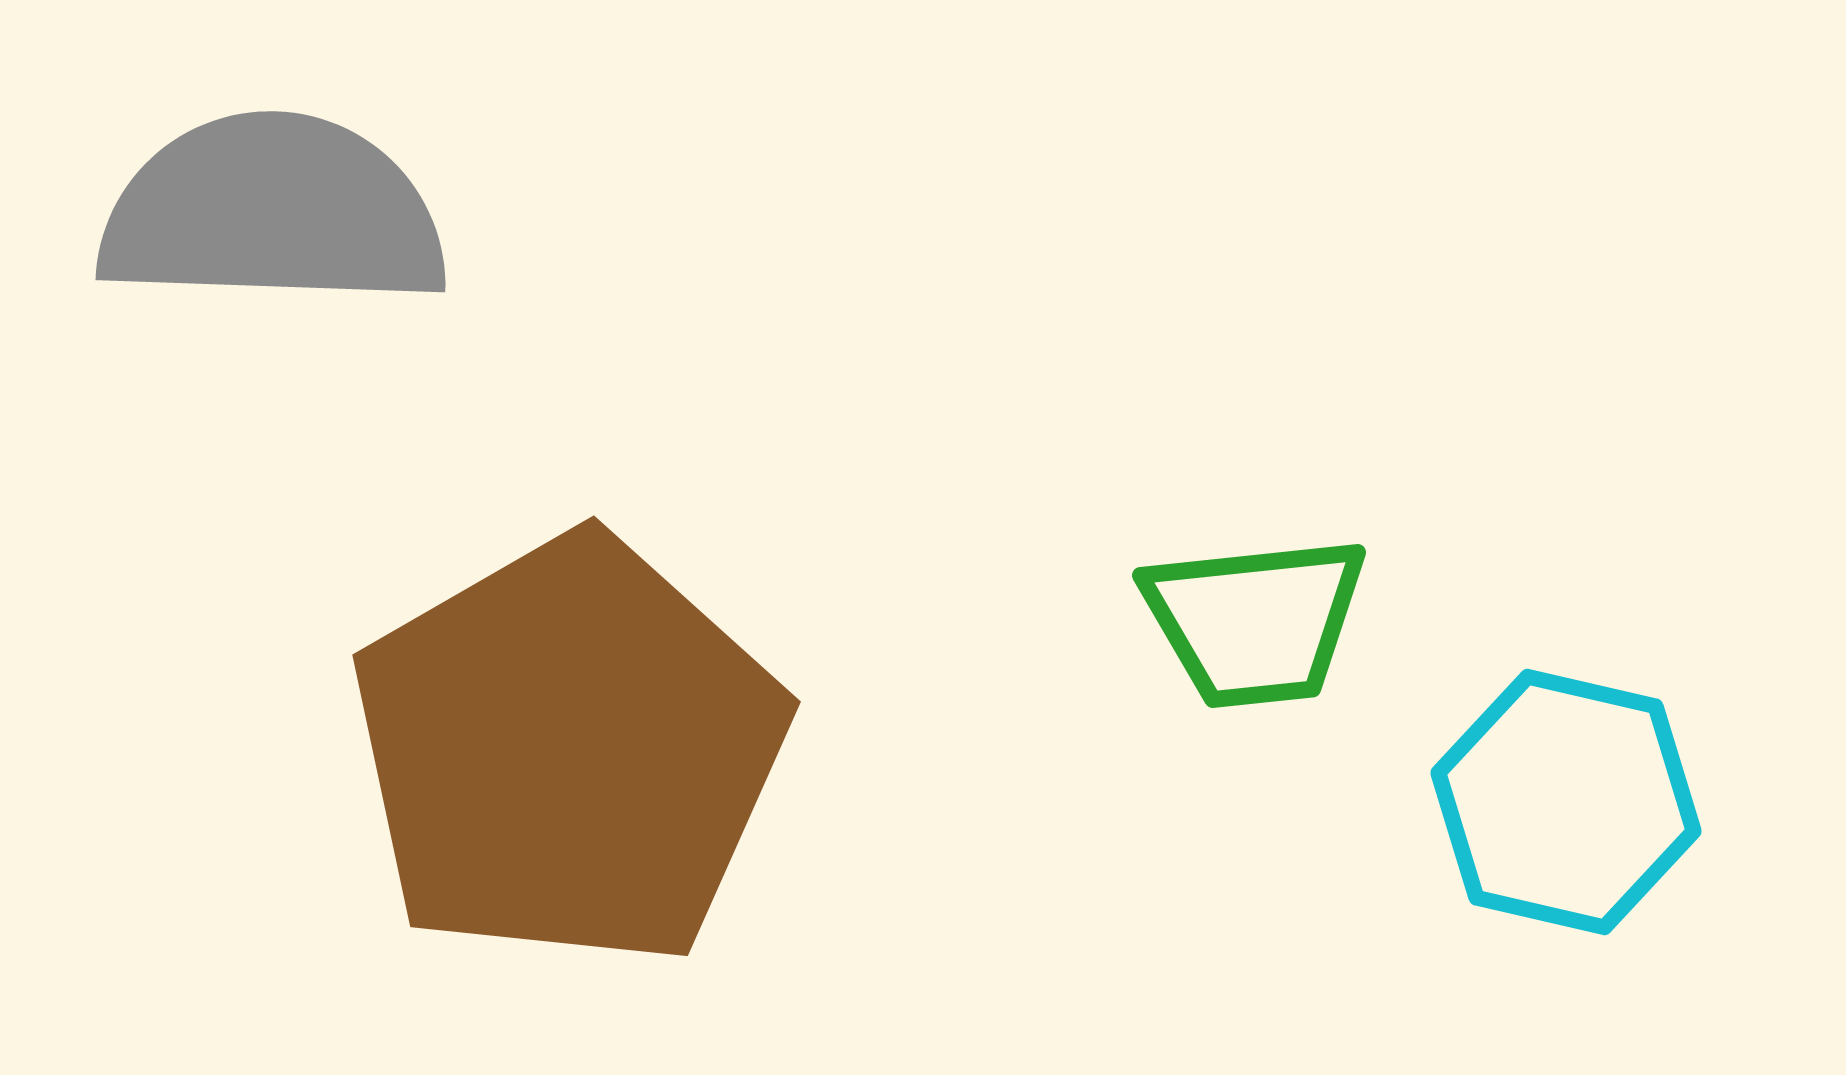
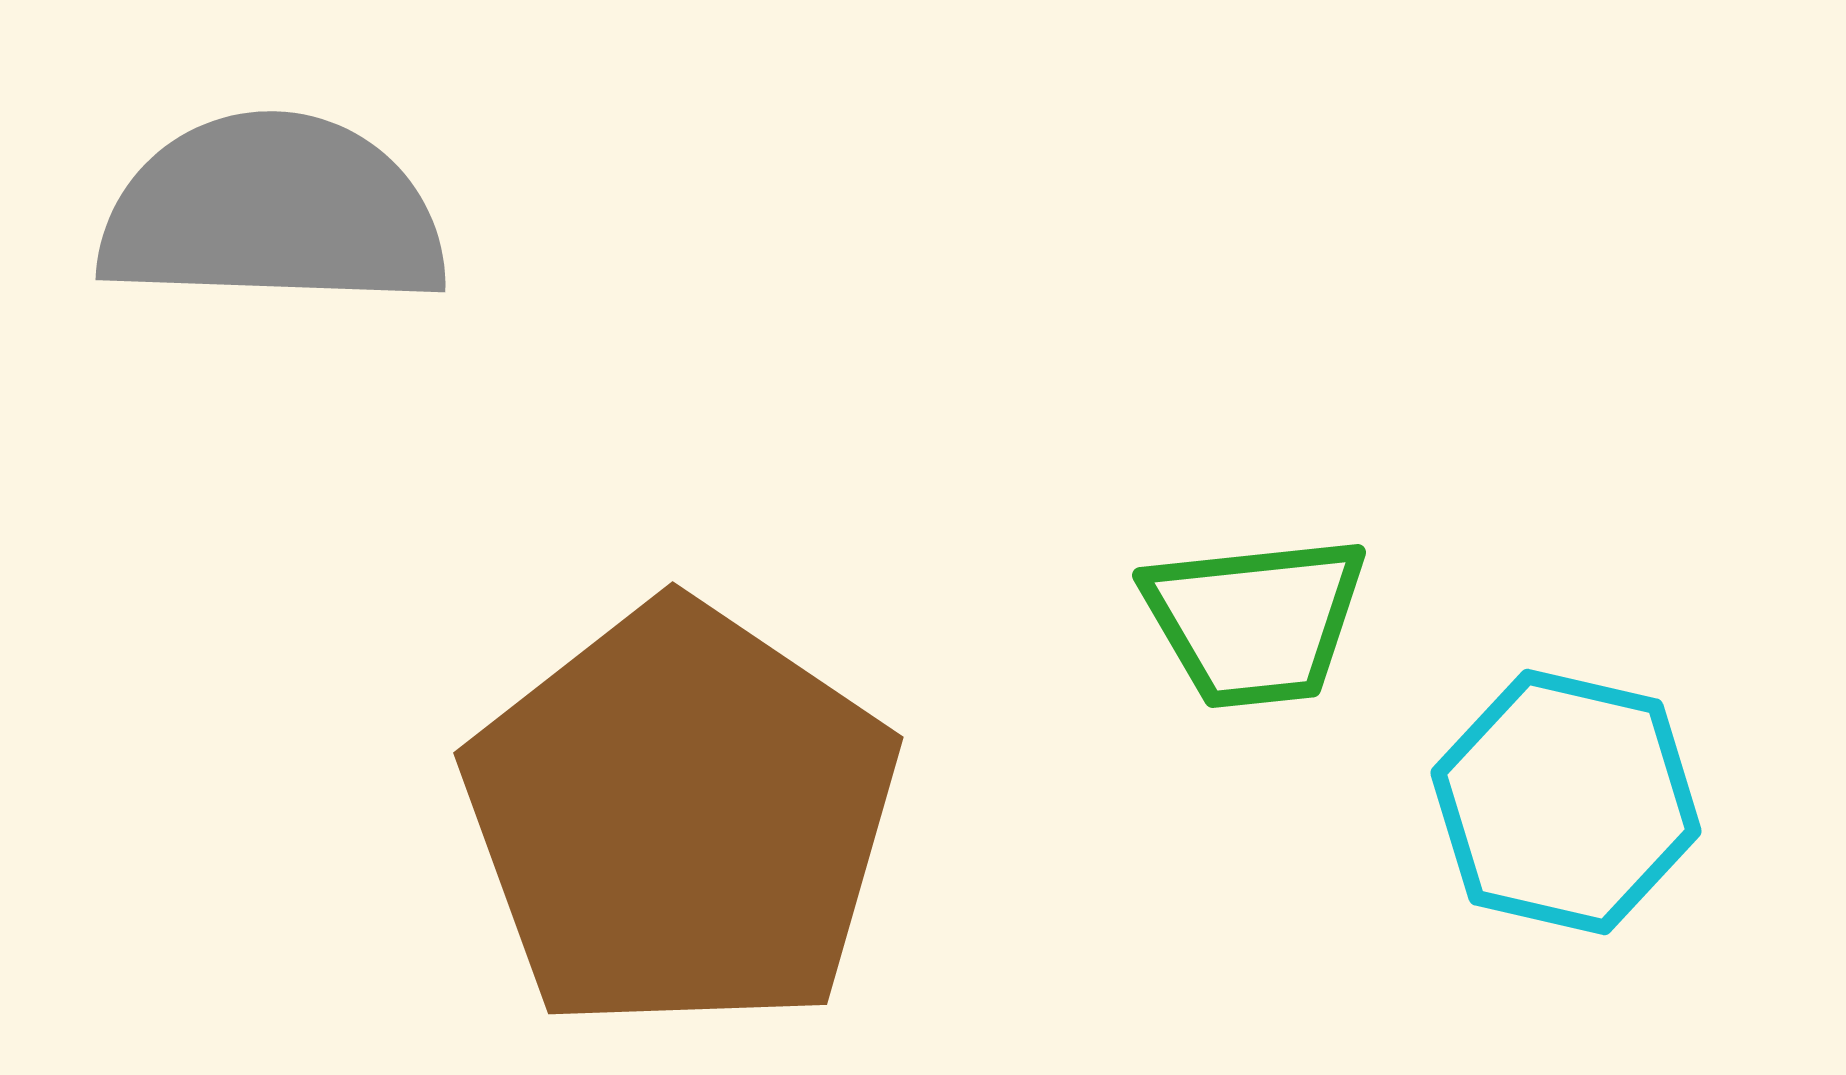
brown pentagon: moved 112 px right, 67 px down; rotated 8 degrees counterclockwise
